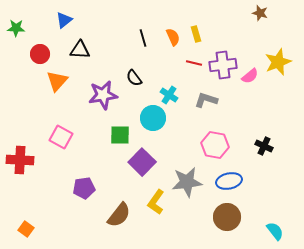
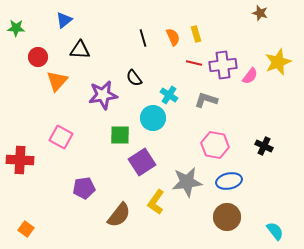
red circle: moved 2 px left, 3 px down
pink semicircle: rotated 12 degrees counterclockwise
purple square: rotated 12 degrees clockwise
